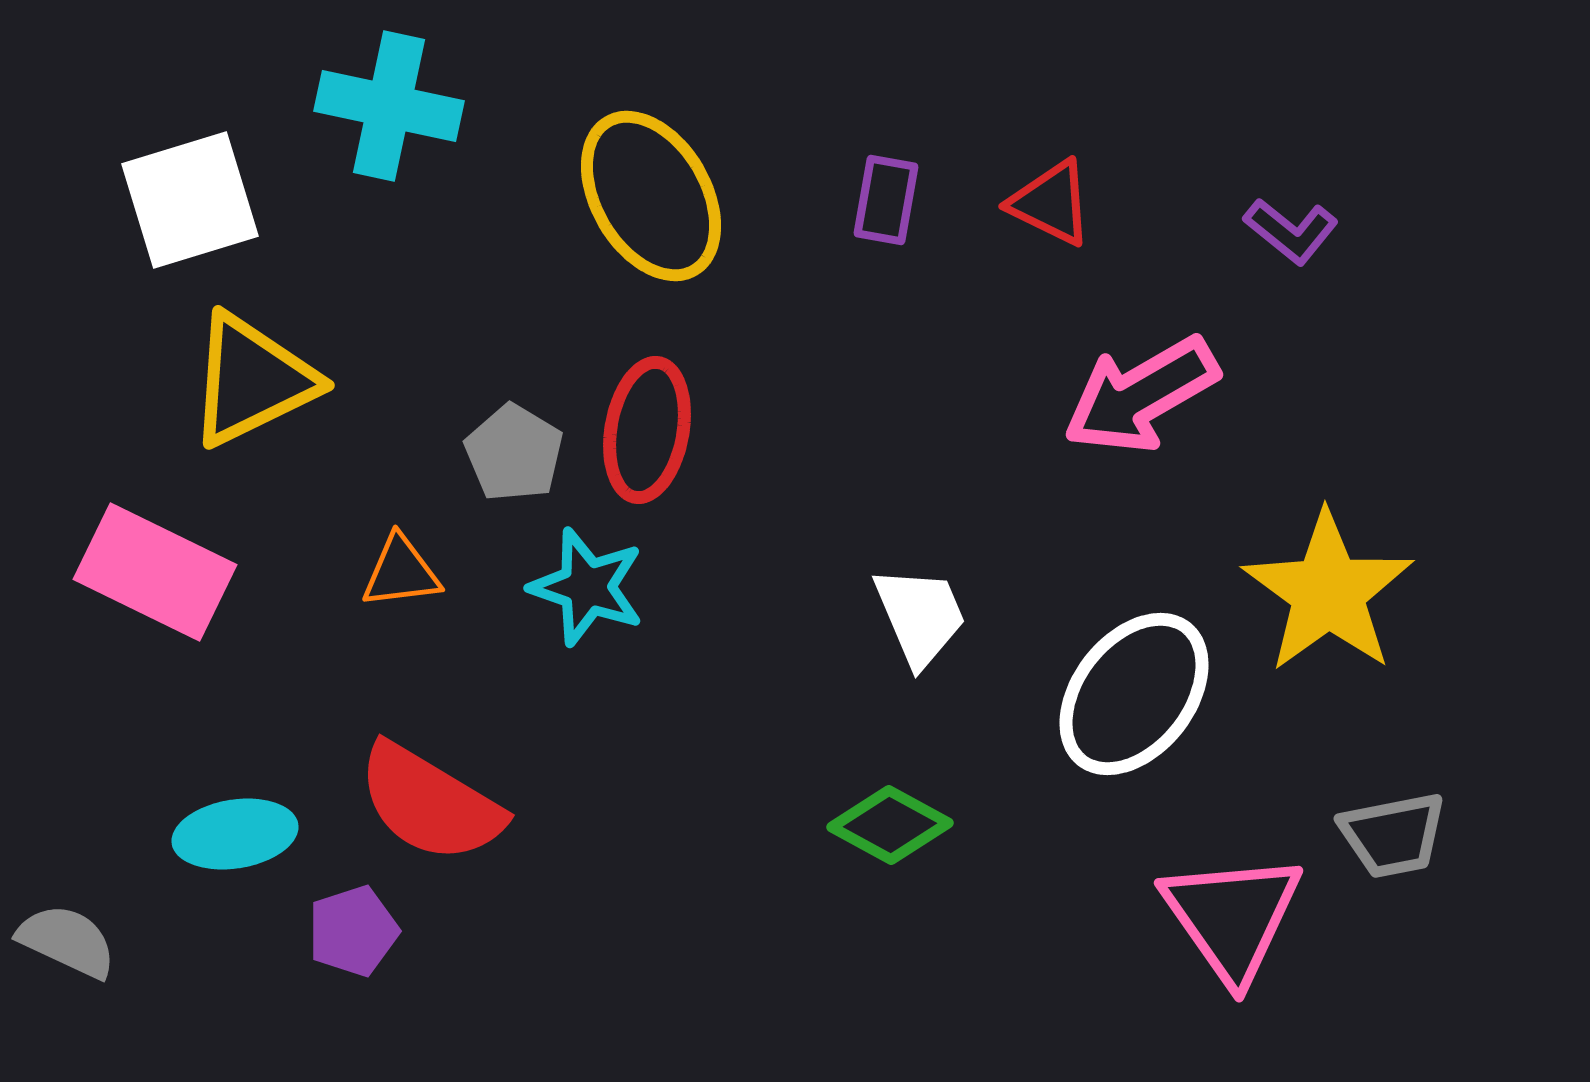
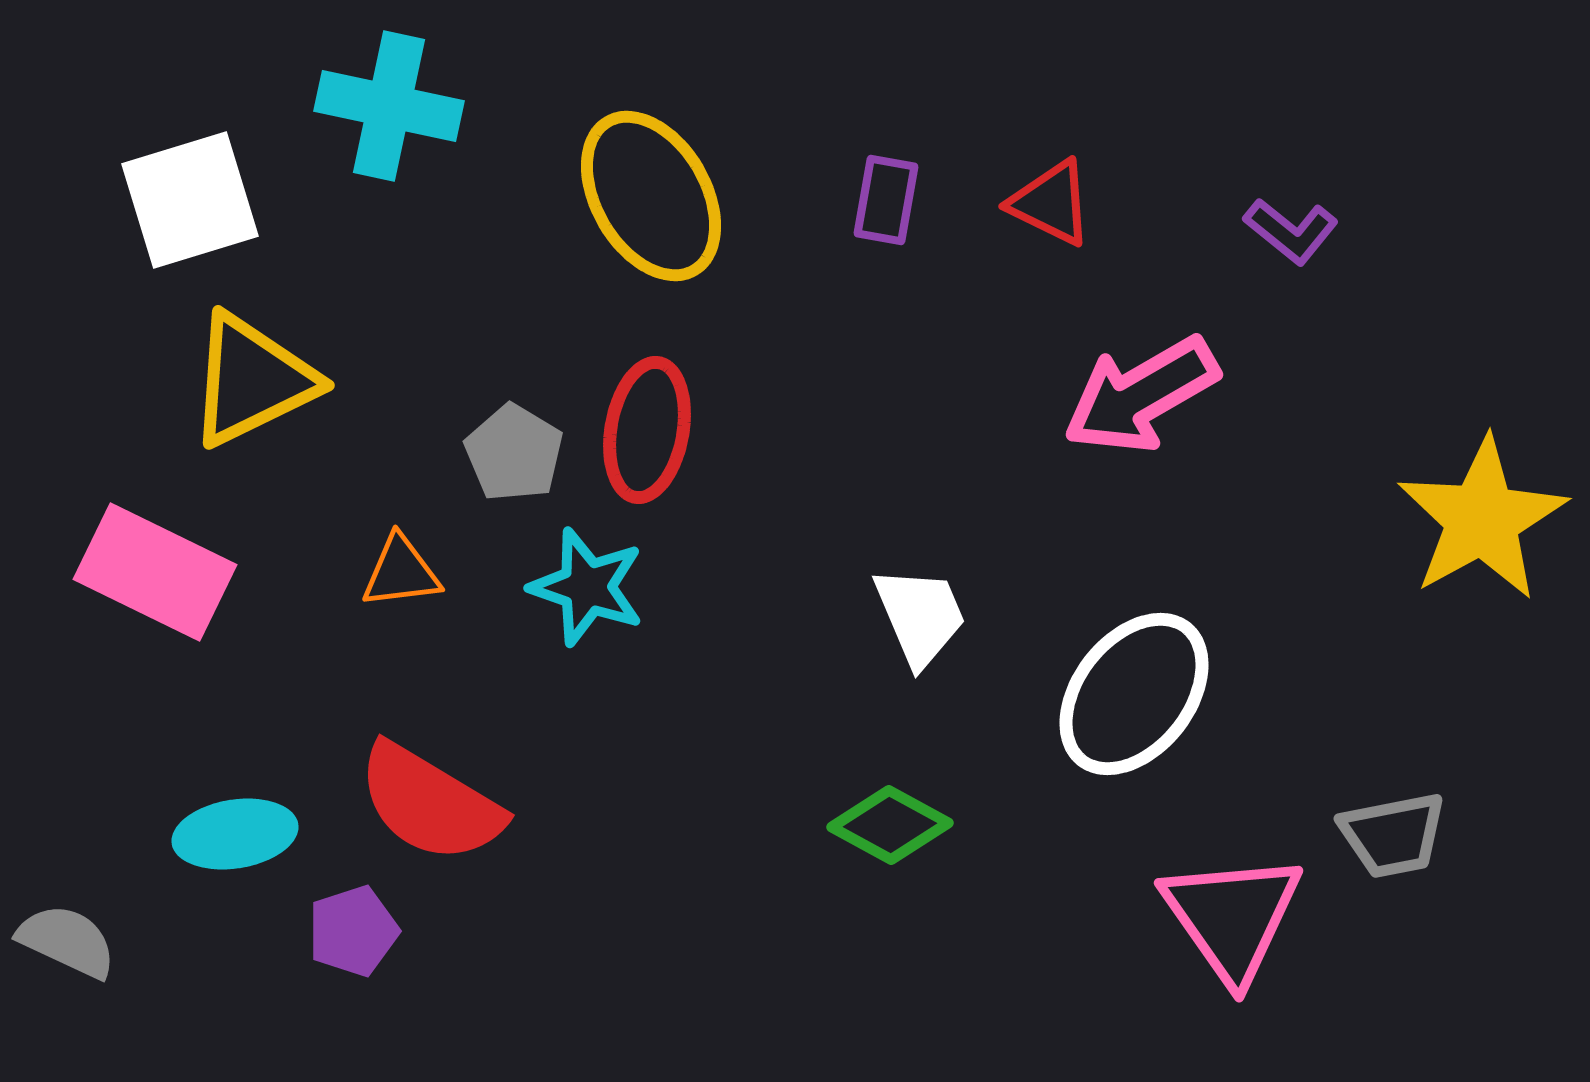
yellow star: moved 154 px right, 73 px up; rotated 7 degrees clockwise
